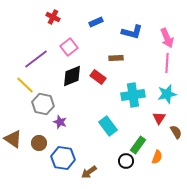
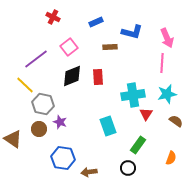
brown rectangle: moved 6 px left, 11 px up
pink line: moved 5 px left
red rectangle: rotated 49 degrees clockwise
red triangle: moved 13 px left, 4 px up
cyan rectangle: rotated 18 degrees clockwise
brown semicircle: moved 11 px up; rotated 24 degrees counterclockwise
brown circle: moved 14 px up
orange semicircle: moved 14 px right, 1 px down
black circle: moved 2 px right, 7 px down
brown arrow: rotated 28 degrees clockwise
